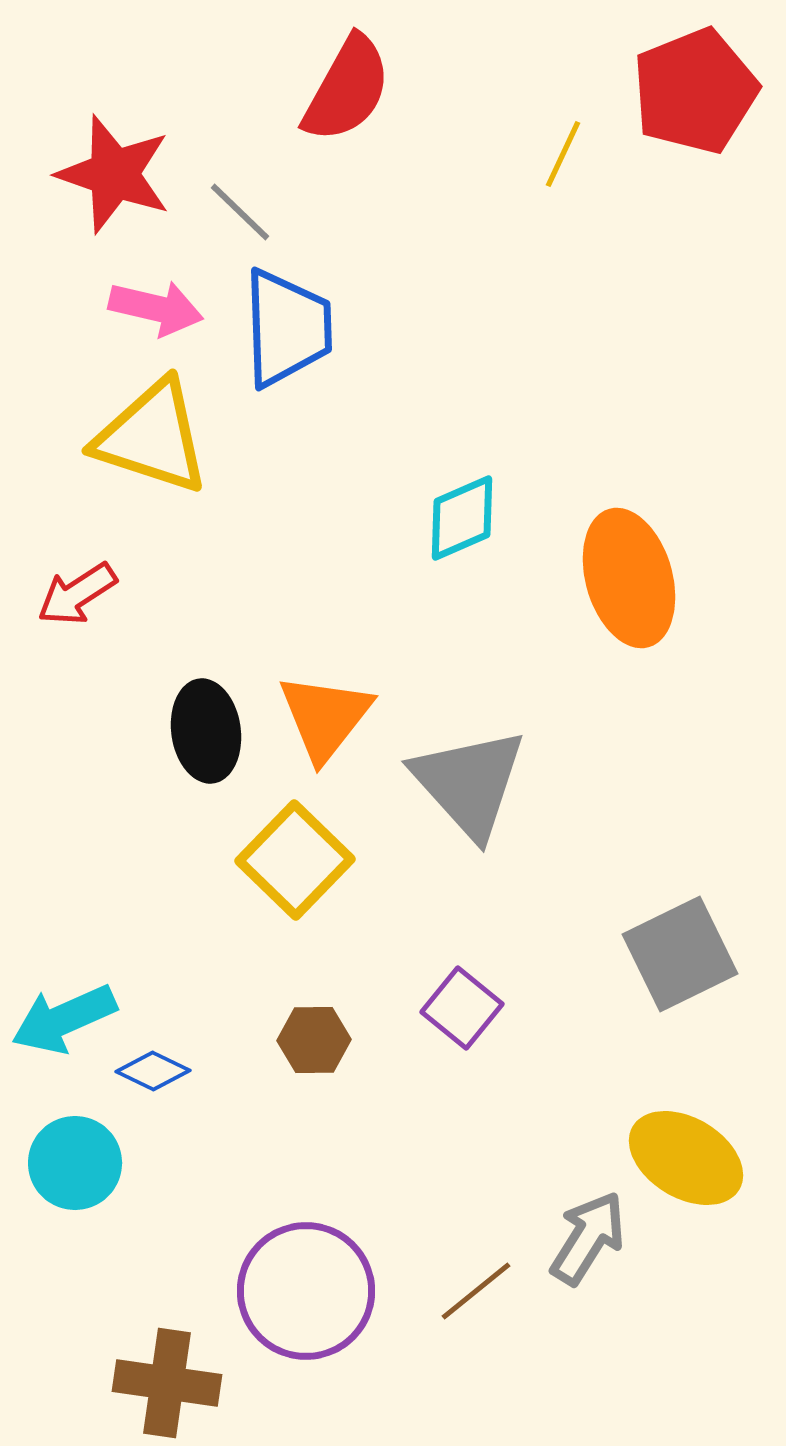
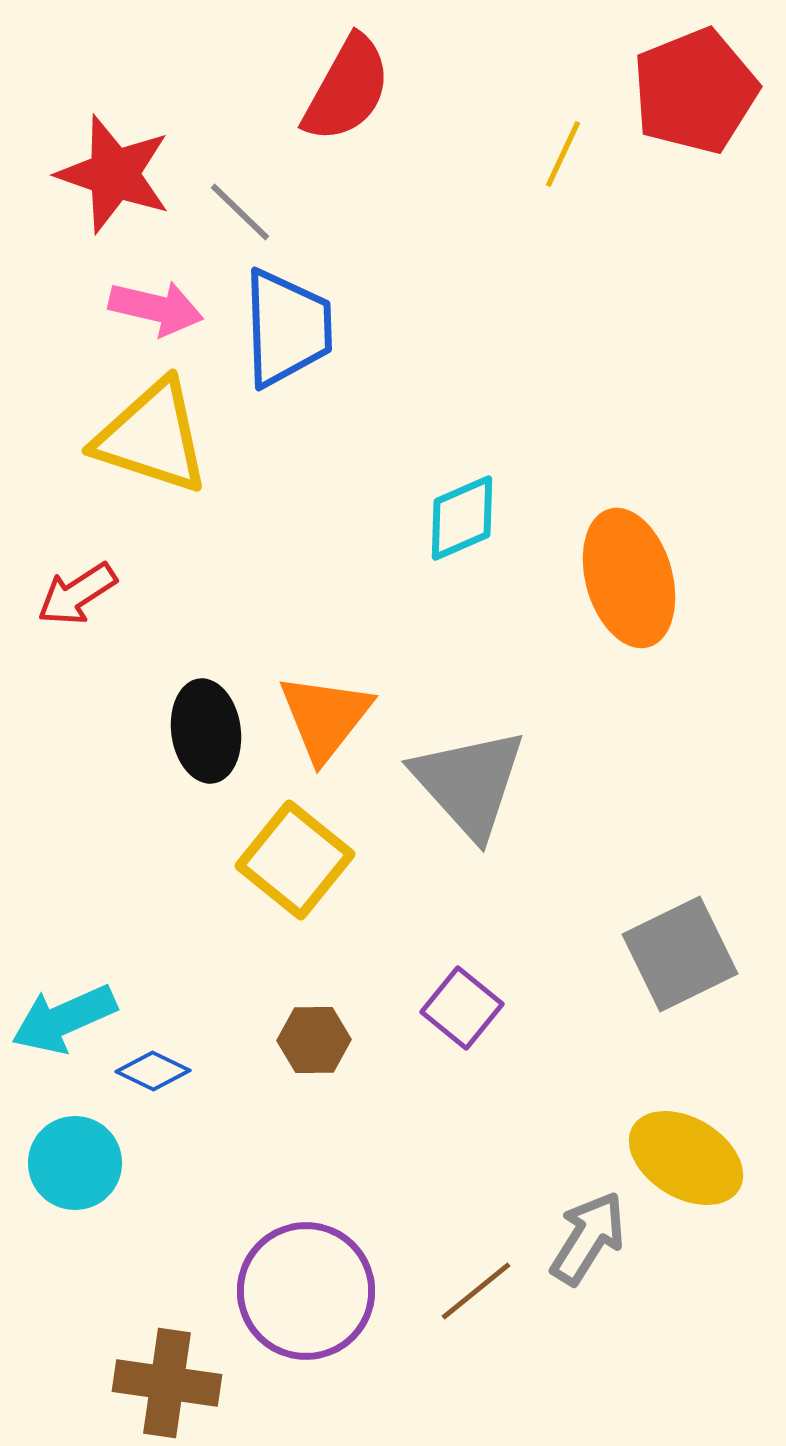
yellow square: rotated 5 degrees counterclockwise
